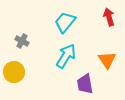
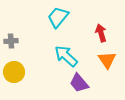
red arrow: moved 8 px left, 16 px down
cyan trapezoid: moved 7 px left, 5 px up
gray cross: moved 11 px left; rotated 32 degrees counterclockwise
cyan arrow: rotated 80 degrees counterclockwise
purple trapezoid: moved 6 px left, 1 px up; rotated 30 degrees counterclockwise
